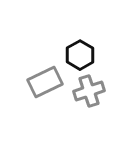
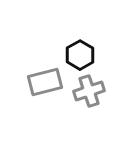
gray rectangle: rotated 12 degrees clockwise
